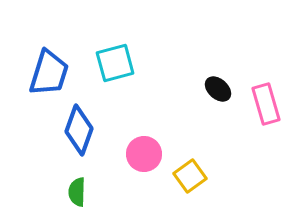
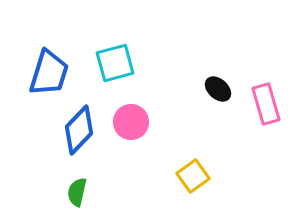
blue diamond: rotated 24 degrees clockwise
pink circle: moved 13 px left, 32 px up
yellow square: moved 3 px right
green semicircle: rotated 12 degrees clockwise
